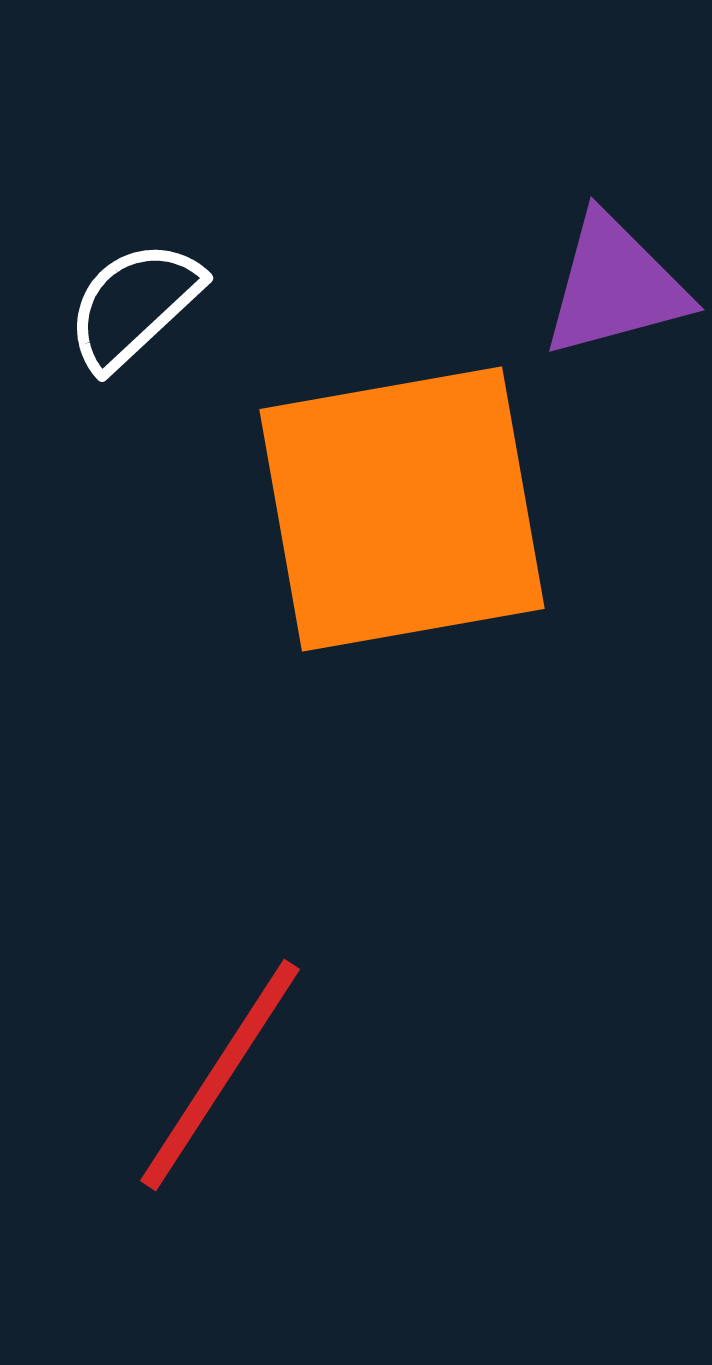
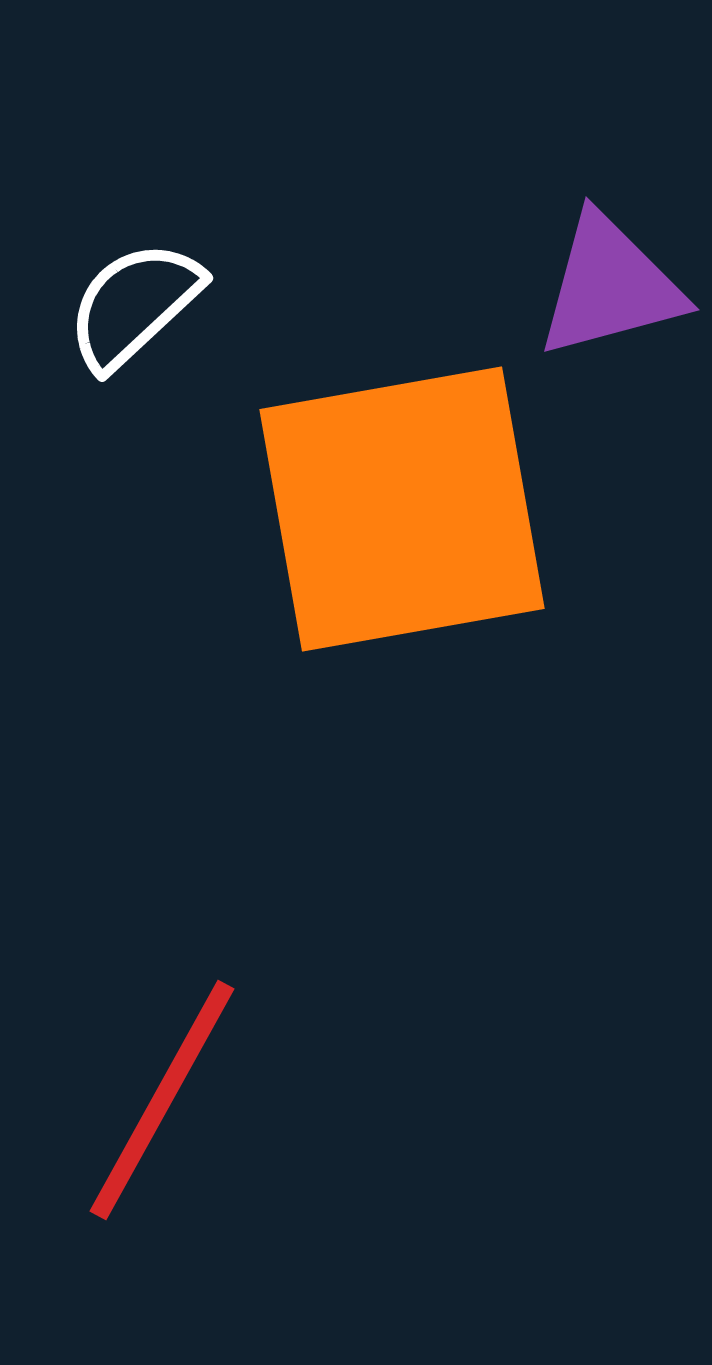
purple triangle: moved 5 px left
red line: moved 58 px left, 25 px down; rotated 4 degrees counterclockwise
